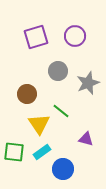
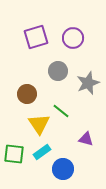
purple circle: moved 2 px left, 2 px down
green square: moved 2 px down
